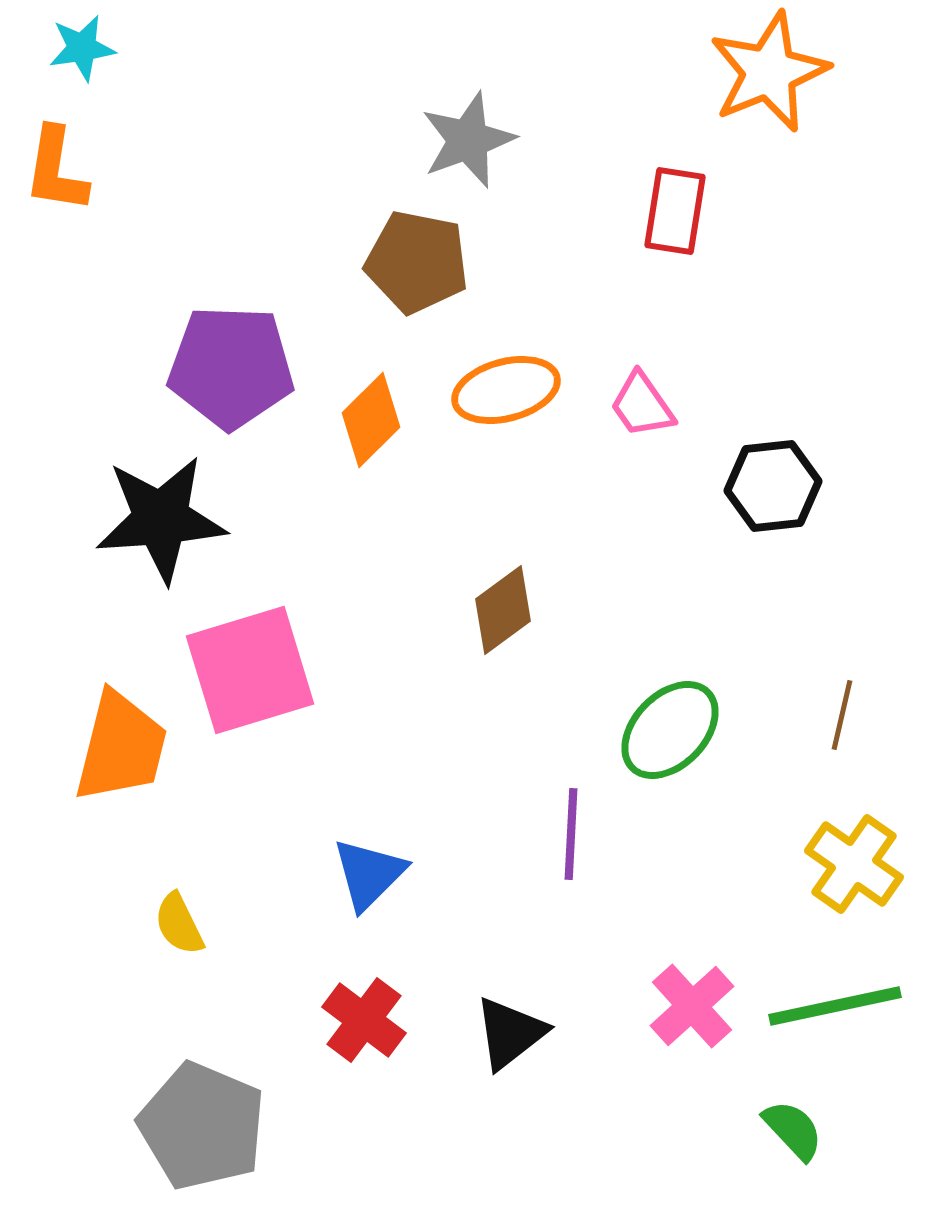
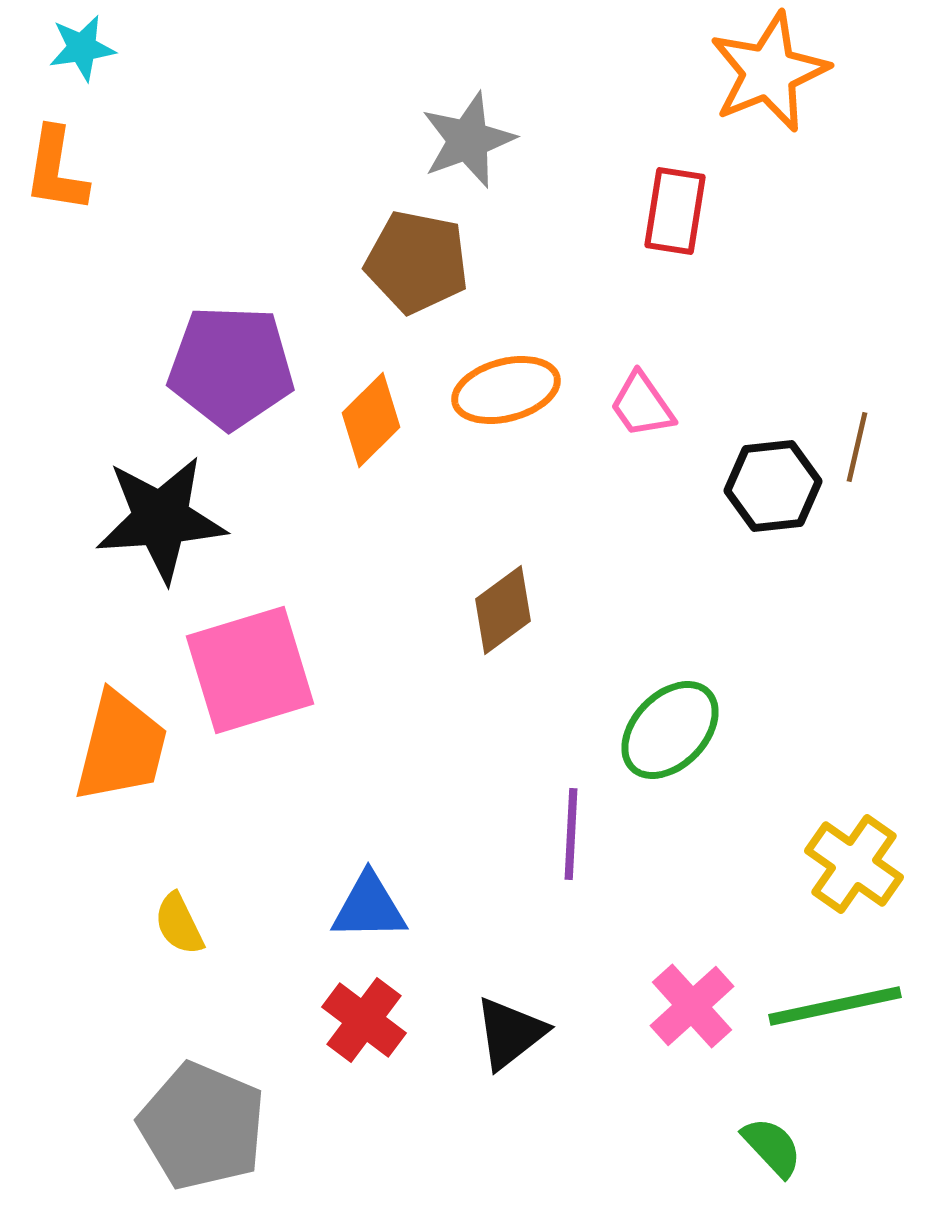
brown line: moved 15 px right, 268 px up
blue triangle: moved 33 px down; rotated 44 degrees clockwise
green semicircle: moved 21 px left, 17 px down
